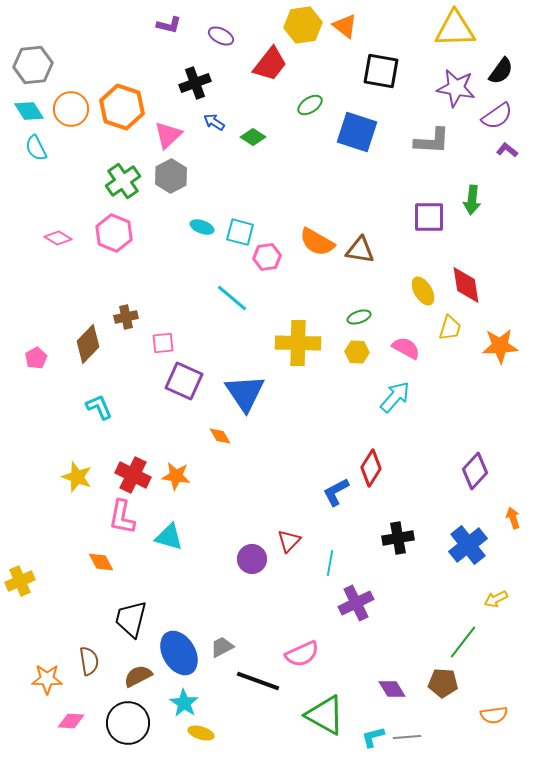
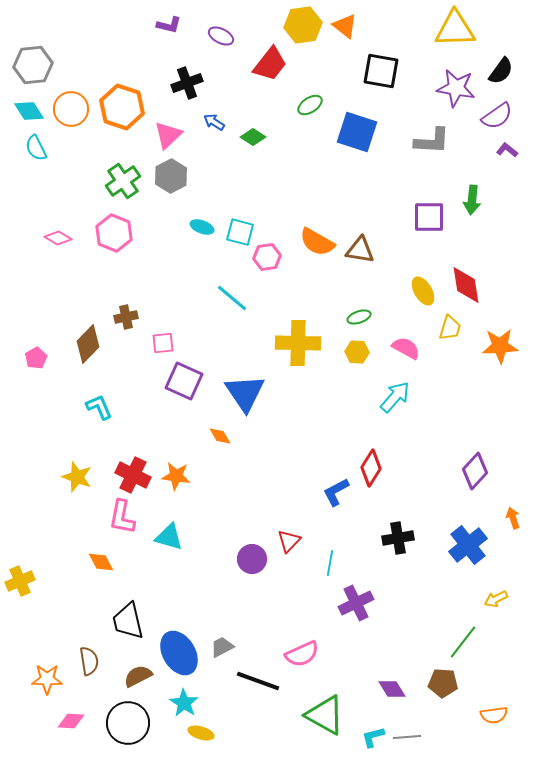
black cross at (195, 83): moved 8 px left
black trapezoid at (131, 619): moved 3 px left, 2 px down; rotated 27 degrees counterclockwise
